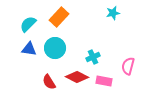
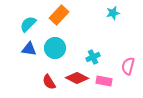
orange rectangle: moved 2 px up
red diamond: moved 1 px down
